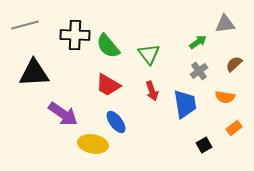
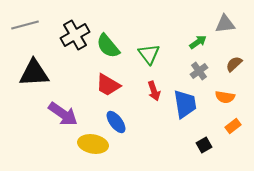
black cross: rotated 32 degrees counterclockwise
red arrow: moved 2 px right
orange rectangle: moved 1 px left, 2 px up
